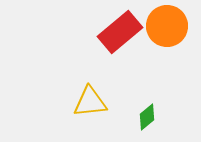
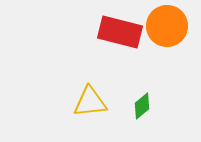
red rectangle: rotated 54 degrees clockwise
green diamond: moved 5 px left, 11 px up
